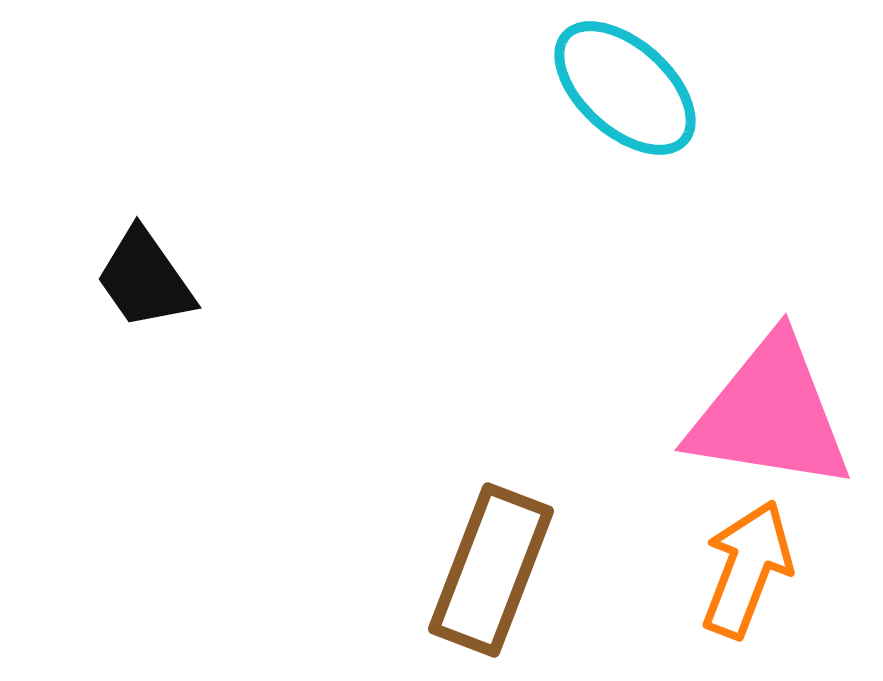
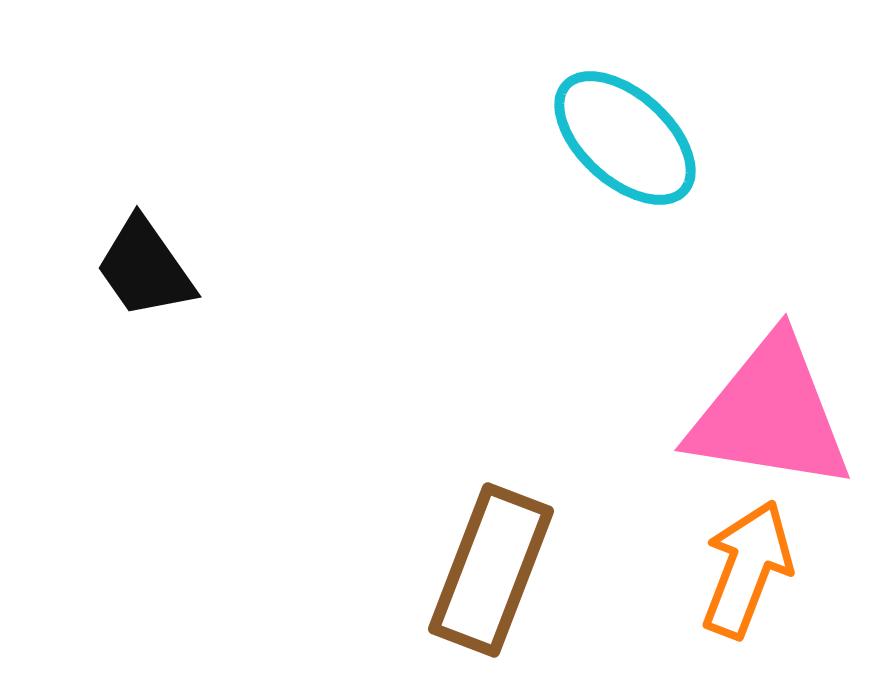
cyan ellipse: moved 50 px down
black trapezoid: moved 11 px up
